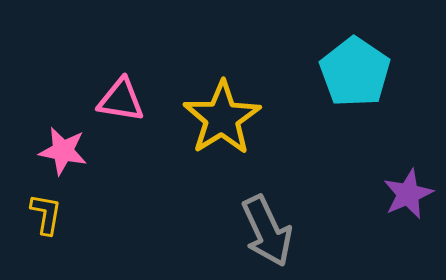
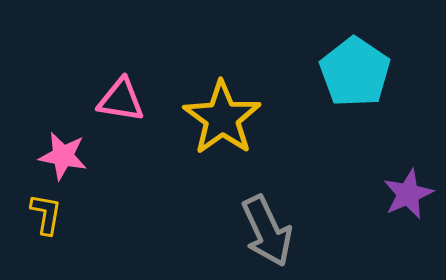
yellow star: rotated 4 degrees counterclockwise
pink star: moved 5 px down
